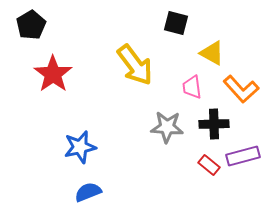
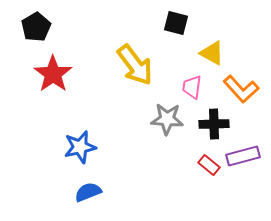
black pentagon: moved 5 px right, 2 px down
pink trapezoid: rotated 15 degrees clockwise
gray star: moved 8 px up
